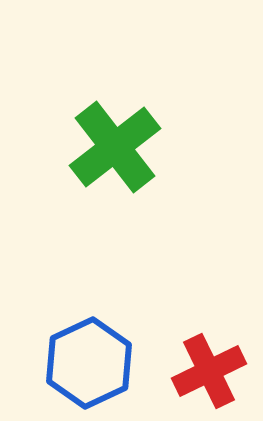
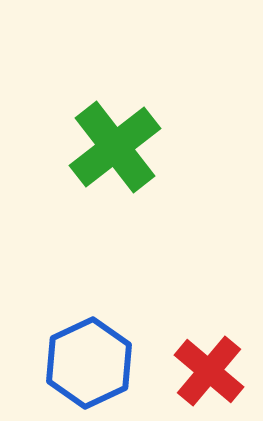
red cross: rotated 24 degrees counterclockwise
